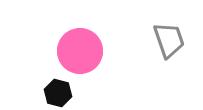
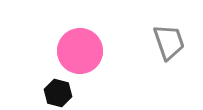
gray trapezoid: moved 2 px down
